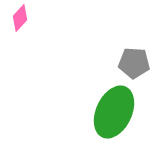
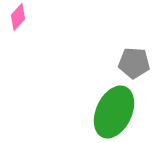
pink diamond: moved 2 px left, 1 px up
